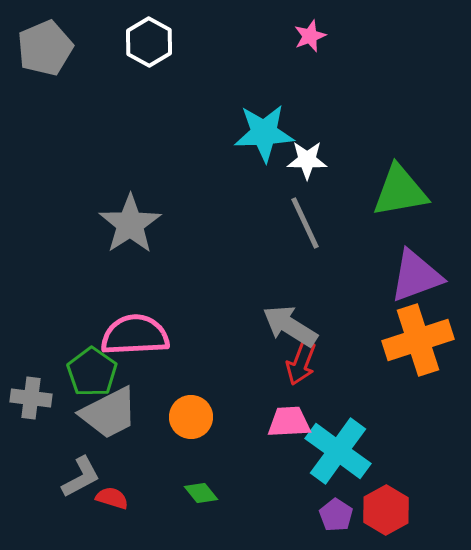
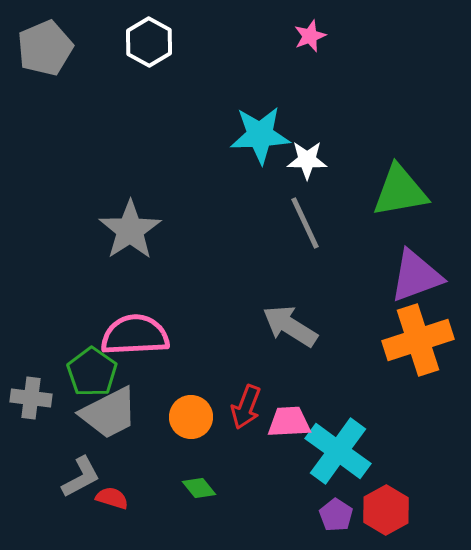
cyan star: moved 4 px left, 2 px down
gray star: moved 6 px down
red arrow: moved 55 px left, 44 px down
green diamond: moved 2 px left, 5 px up
